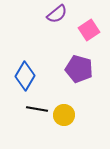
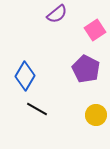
pink square: moved 6 px right
purple pentagon: moved 7 px right; rotated 12 degrees clockwise
black line: rotated 20 degrees clockwise
yellow circle: moved 32 px right
